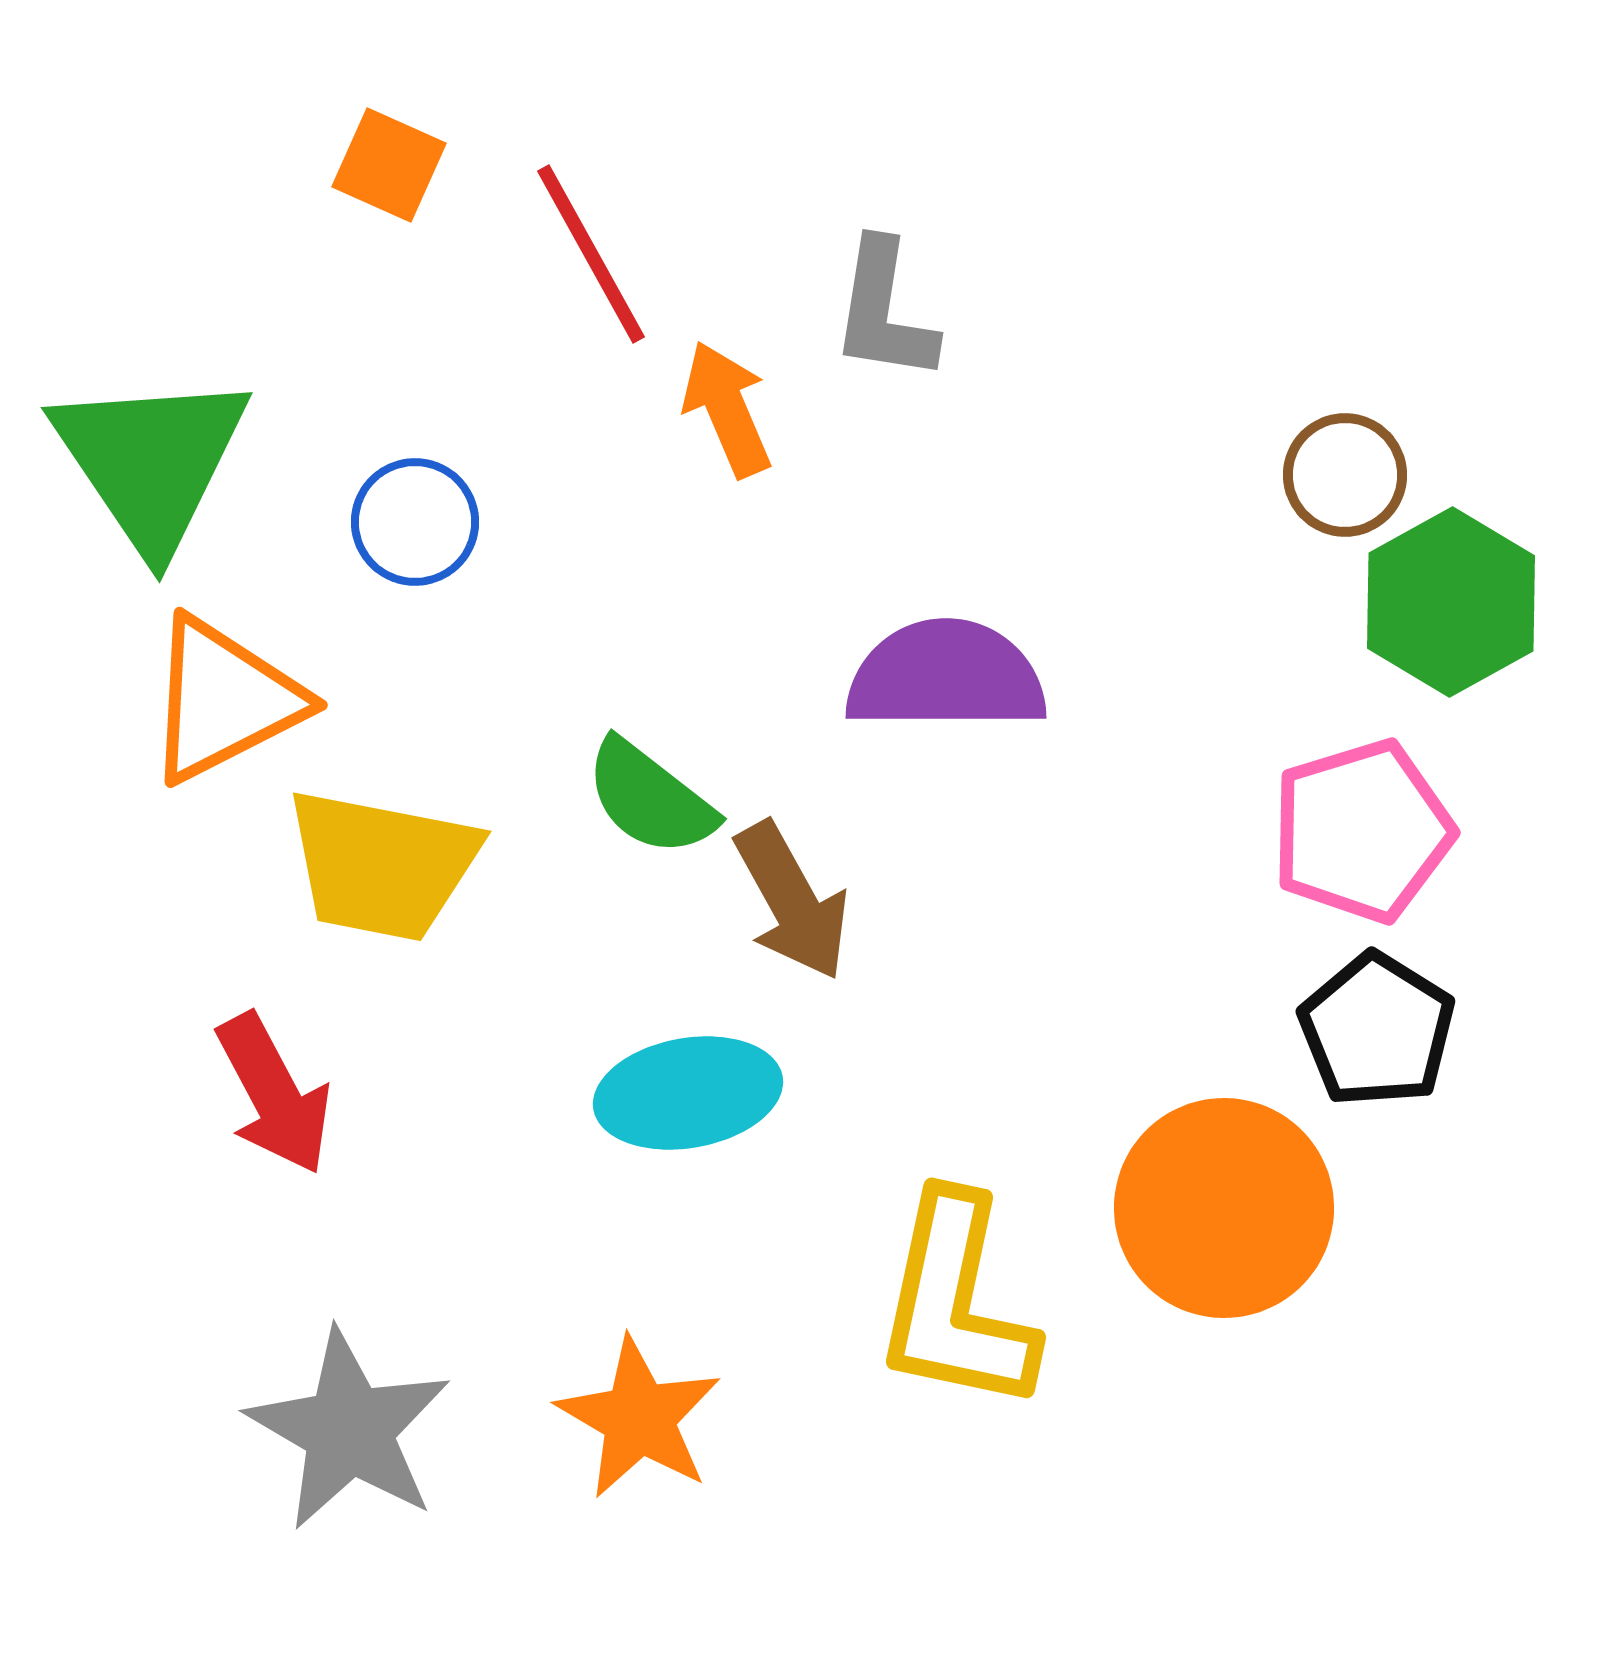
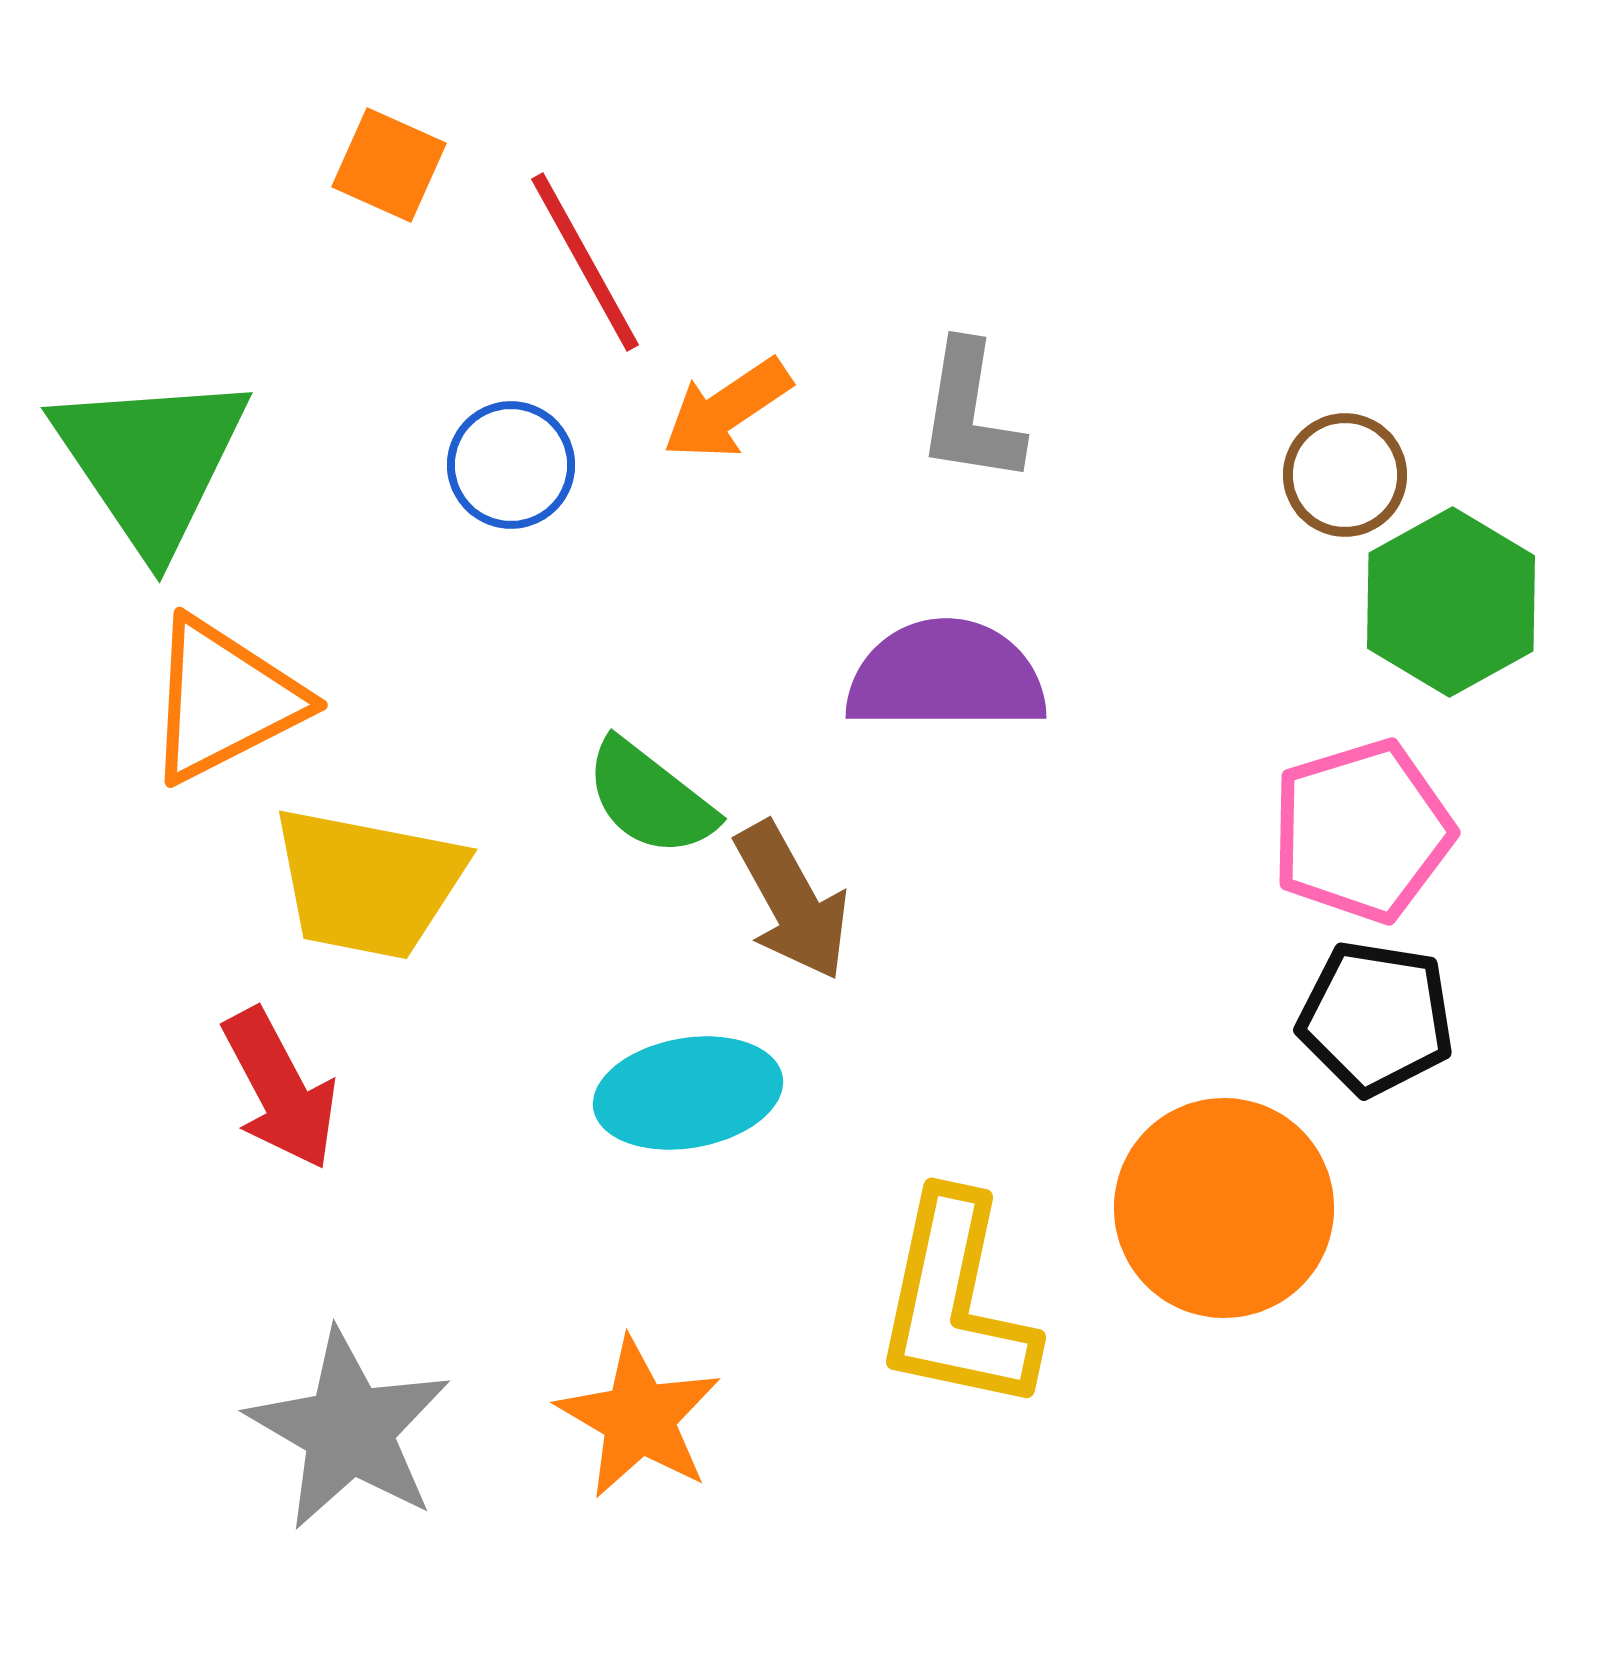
red line: moved 6 px left, 8 px down
gray L-shape: moved 86 px right, 102 px down
orange arrow: rotated 101 degrees counterclockwise
blue circle: moved 96 px right, 57 px up
yellow trapezoid: moved 14 px left, 18 px down
black pentagon: moved 1 px left, 12 px up; rotated 23 degrees counterclockwise
red arrow: moved 6 px right, 5 px up
